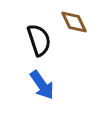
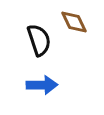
blue arrow: rotated 56 degrees counterclockwise
